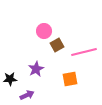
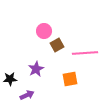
pink line: moved 1 px right, 1 px down; rotated 10 degrees clockwise
